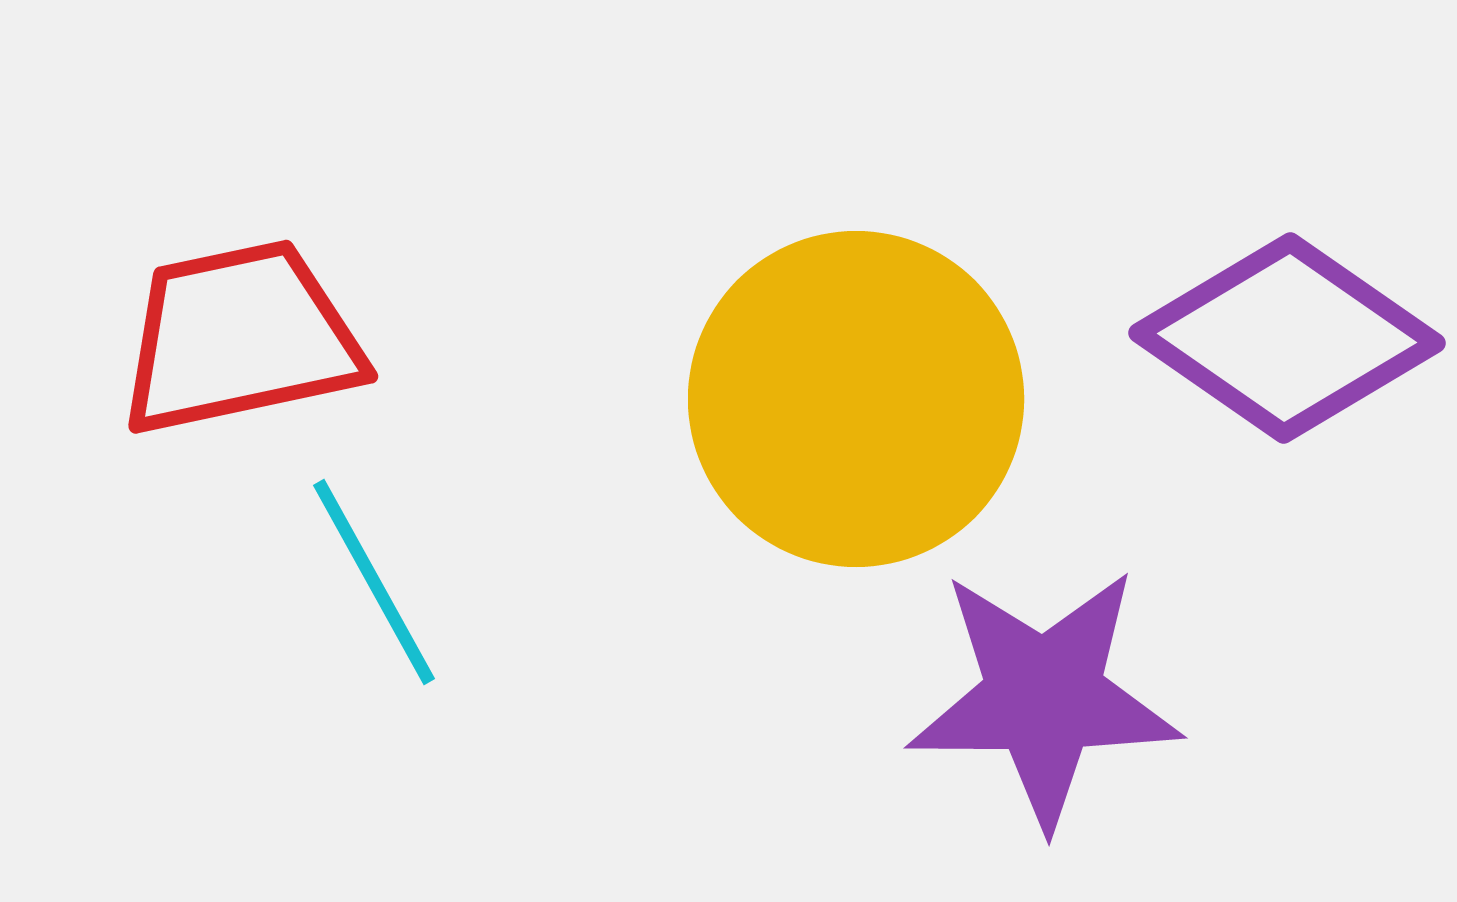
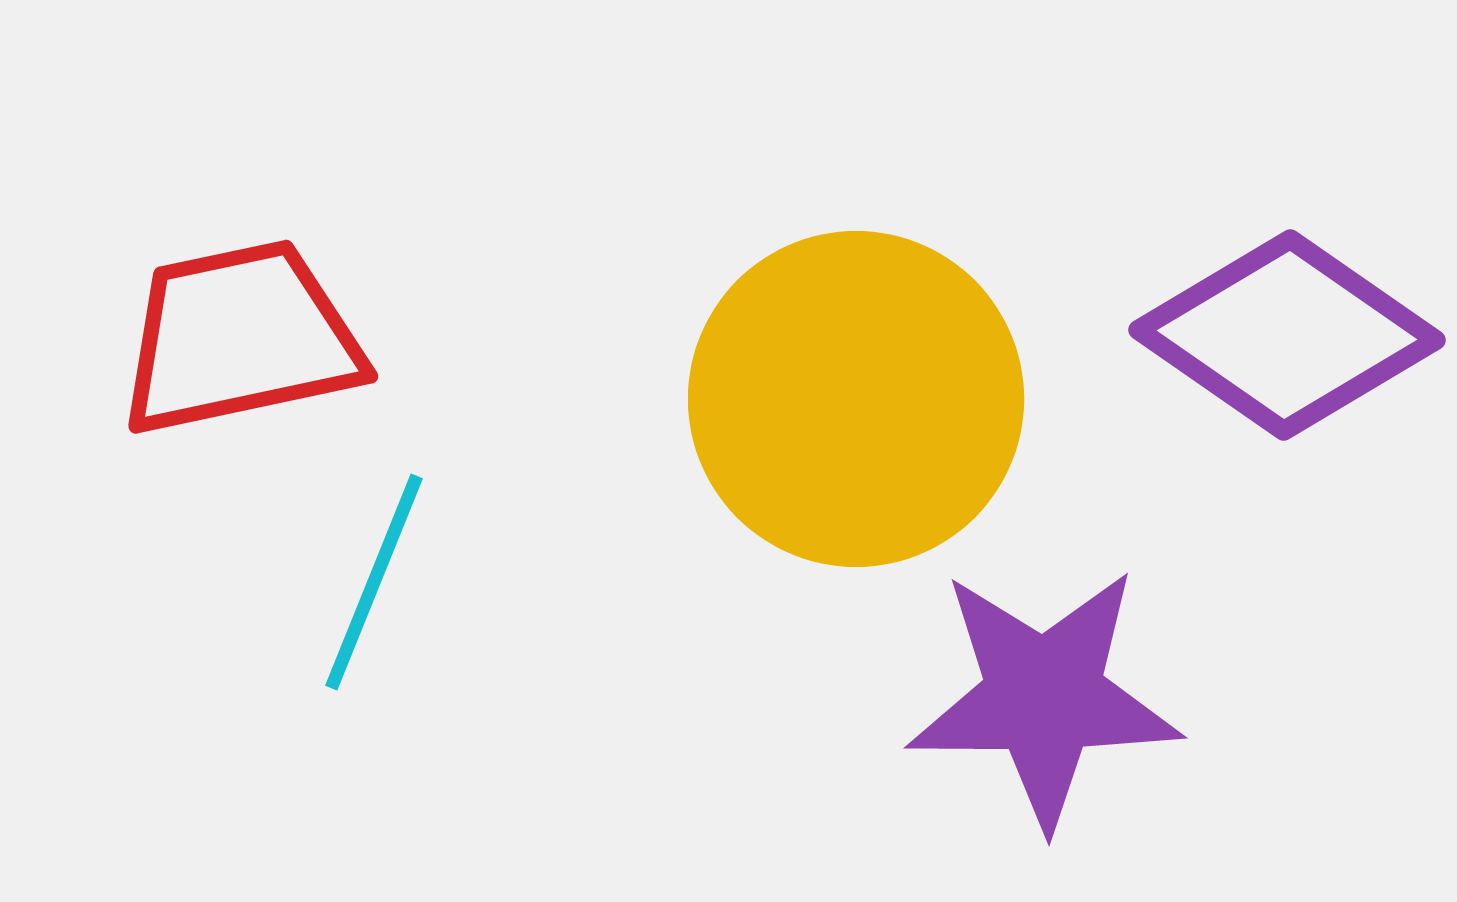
purple diamond: moved 3 px up
cyan line: rotated 51 degrees clockwise
